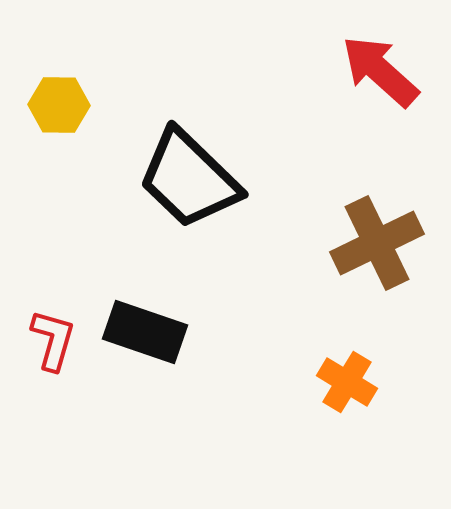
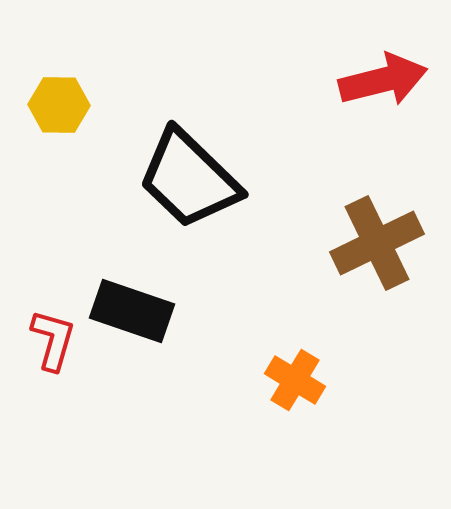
red arrow: moved 3 px right, 9 px down; rotated 124 degrees clockwise
black rectangle: moved 13 px left, 21 px up
orange cross: moved 52 px left, 2 px up
